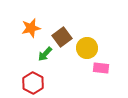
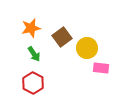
green arrow: moved 11 px left; rotated 77 degrees counterclockwise
